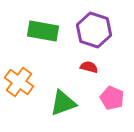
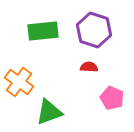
green rectangle: rotated 16 degrees counterclockwise
red semicircle: rotated 12 degrees counterclockwise
green triangle: moved 14 px left, 9 px down
